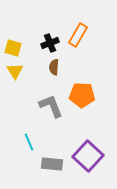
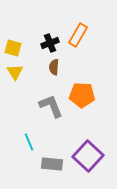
yellow triangle: moved 1 px down
